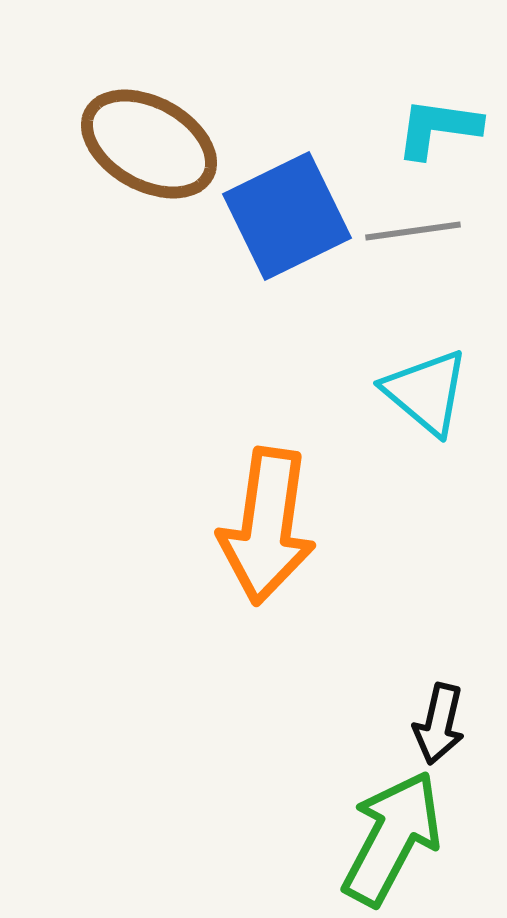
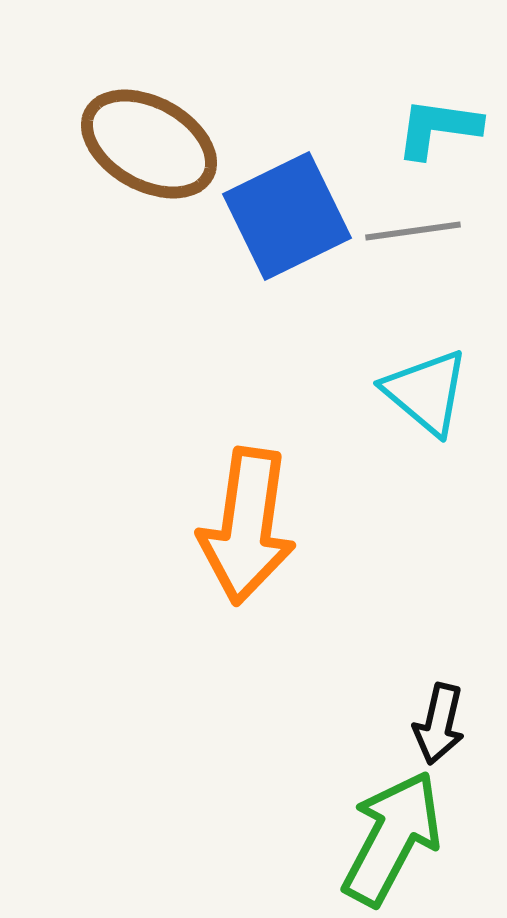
orange arrow: moved 20 px left
